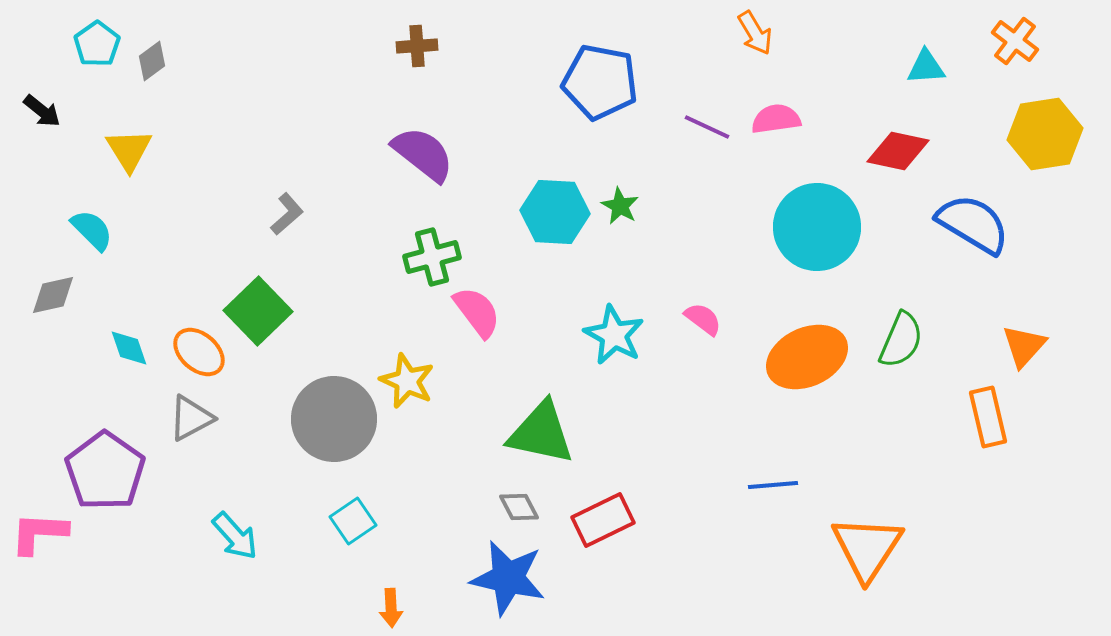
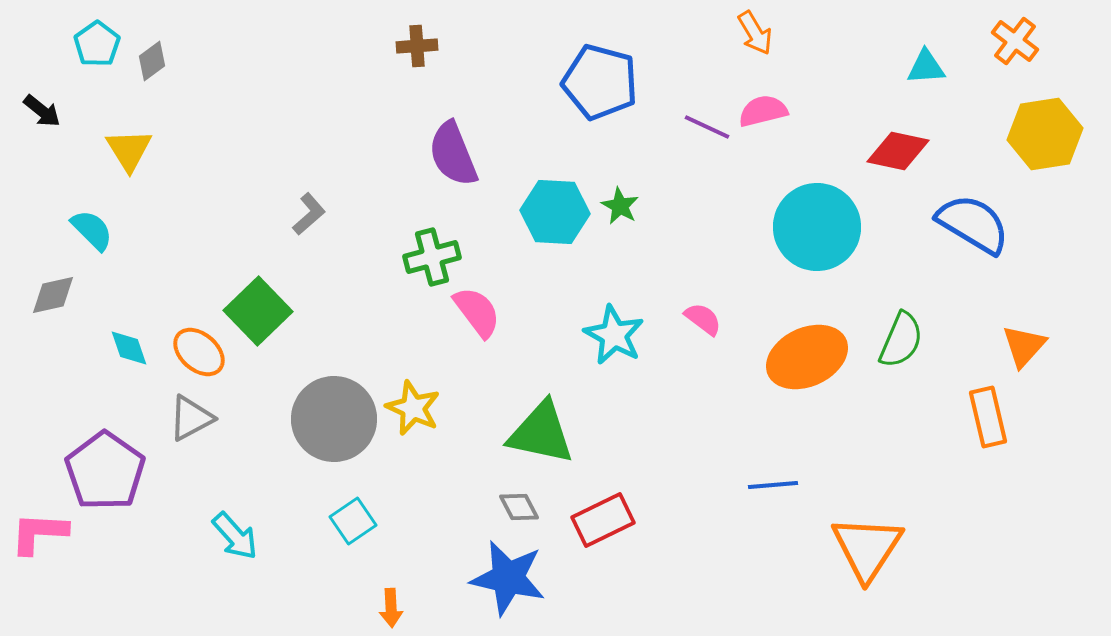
blue pentagon at (600, 82): rotated 4 degrees clockwise
pink semicircle at (776, 119): moved 13 px left, 8 px up; rotated 6 degrees counterclockwise
purple semicircle at (423, 154): moved 30 px right; rotated 150 degrees counterclockwise
gray L-shape at (287, 214): moved 22 px right
yellow star at (407, 381): moved 6 px right, 27 px down
